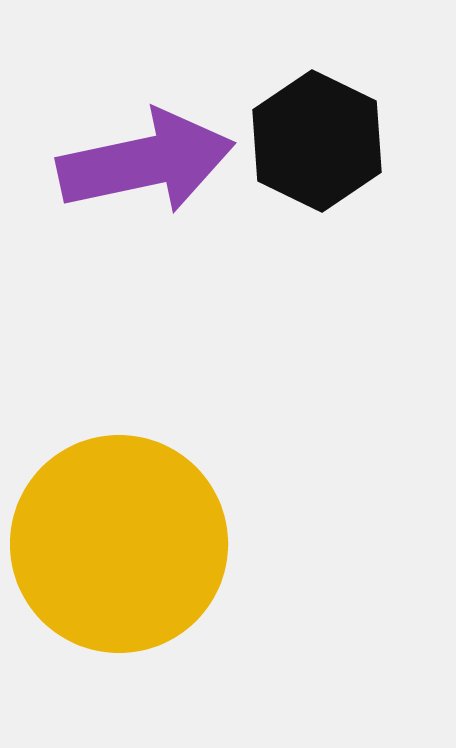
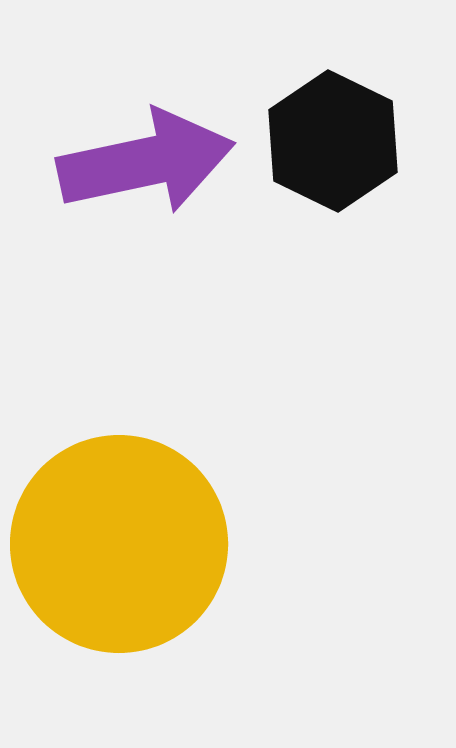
black hexagon: moved 16 px right
